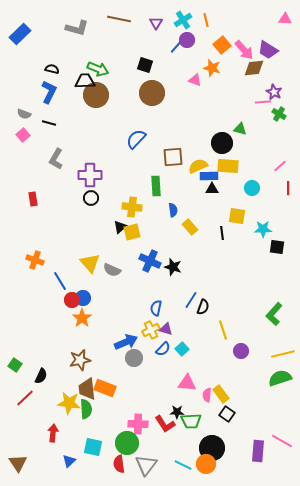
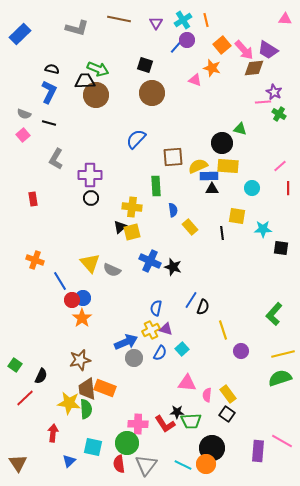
black square at (277, 247): moved 4 px right, 1 px down
blue semicircle at (163, 349): moved 3 px left, 4 px down; rotated 14 degrees counterclockwise
yellow rectangle at (221, 394): moved 7 px right
